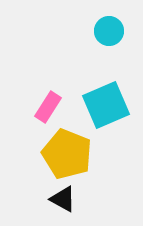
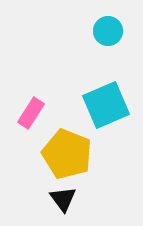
cyan circle: moved 1 px left
pink rectangle: moved 17 px left, 6 px down
black triangle: rotated 24 degrees clockwise
